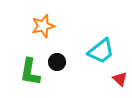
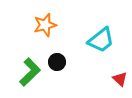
orange star: moved 2 px right, 1 px up
cyan trapezoid: moved 11 px up
green L-shape: rotated 144 degrees counterclockwise
